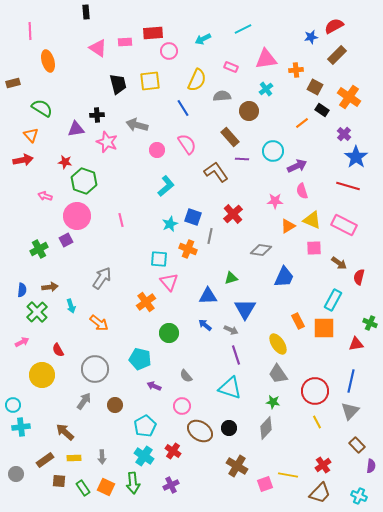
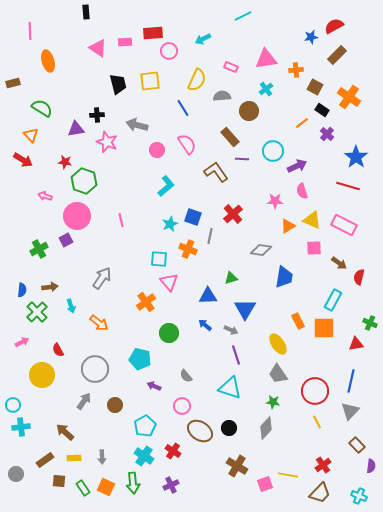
cyan line at (243, 29): moved 13 px up
purple cross at (344, 134): moved 17 px left
red arrow at (23, 160): rotated 42 degrees clockwise
blue trapezoid at (284, 277): rotated 15 degrees counterclockwise
